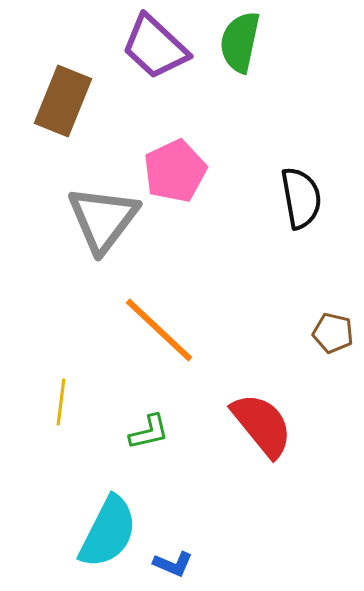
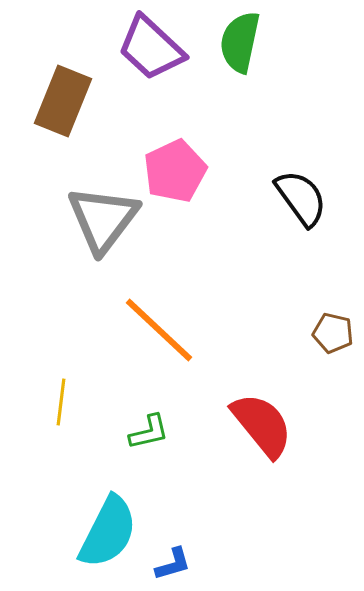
purple trapezoid: moved 4 px left, 1 px down
black semicircle: rotated 26 degrees counterclockwise
blue L-shape: rotated 39 degrees counterclockwise
